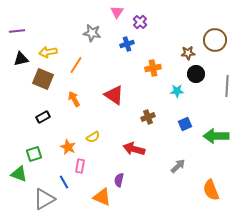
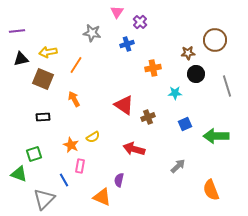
gray line: rotated 20 degrees counterclockwise
cyan star: moved 2 px left, 2 px down
red triangle: moved 10 px right, 10 px down
black rectangle: rotated 24 degrees clockwise
orange star: moved 3 px right, 2 px up
blue line: moved 2 px up
gray triangle: rotated 15 degrees counterclockwise
